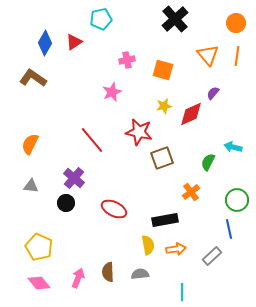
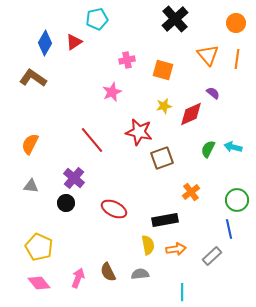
cyan pentagon: moved 4 px left
orange line: moved 3 px down
purple semicircle: rotated 88 degrees clockwise
green semicircle: moved 13 px up
brown semicircle: rotated 24 degrees counterclockwise
